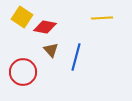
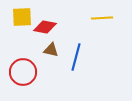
yellow square: rotated 35 degrees counterclockwise
brown triangle: rotated 35 degrees counterclockwise
